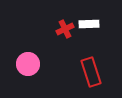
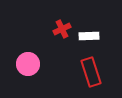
white rectangle: moved 12 px down
red cross: moved 3 px left
